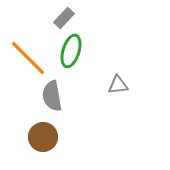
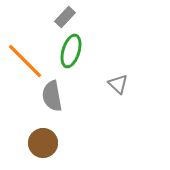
gray rectangle: moved 1 px right, 1 px up
orange line: moved 3 px left, 3 px down
gray triangle: moved 1 px up; rotated 50 degrees clockwise
brown circle: moved 6 px down
